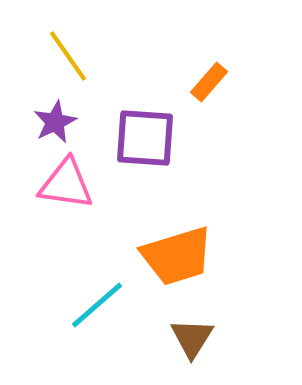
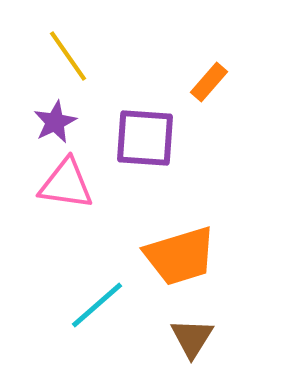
orange trapezoid: moved 3 px right
